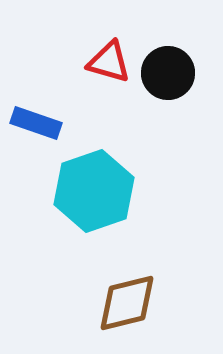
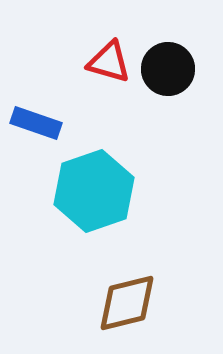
black circle: moved 4 px up
